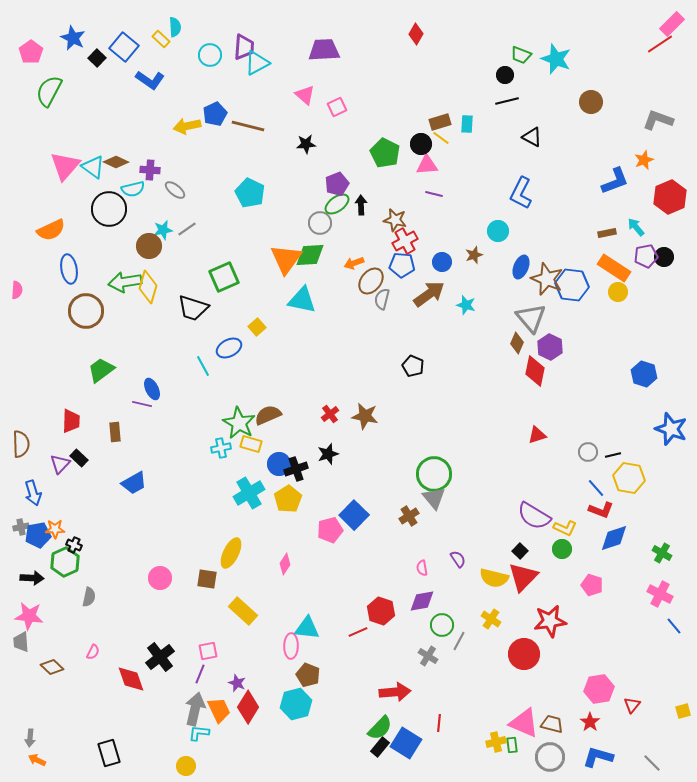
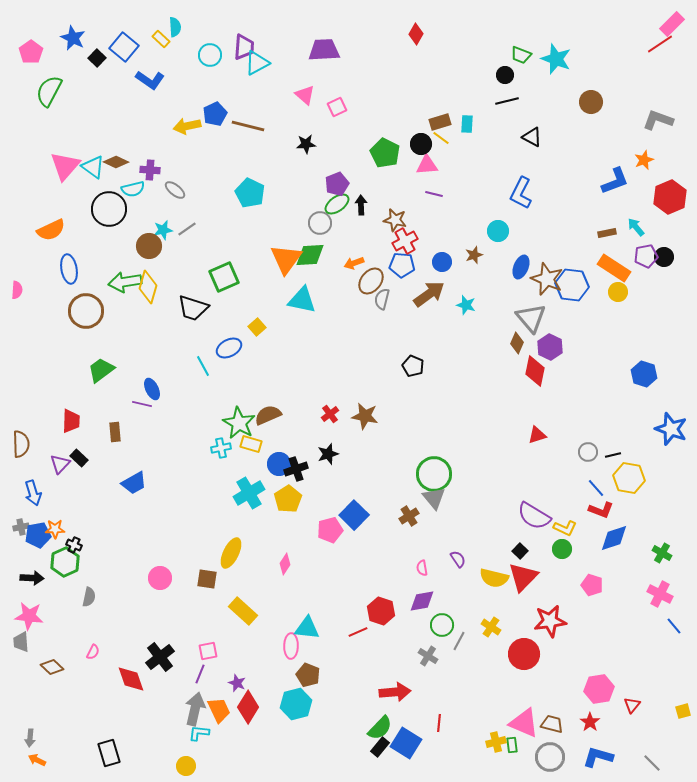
yellow cross at (491, 619): moved 8 px down
